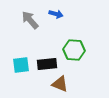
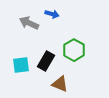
blue arrow: moved 4 px left
gray arrow: moved 1 px left, 3 px down; rotated 24 degrees counterclockwise
green hexagon: rotated 25 degrees clockwise
black rectangle: moved 1 px left, 3 px up; rotated 54 degrees counterclockwise
